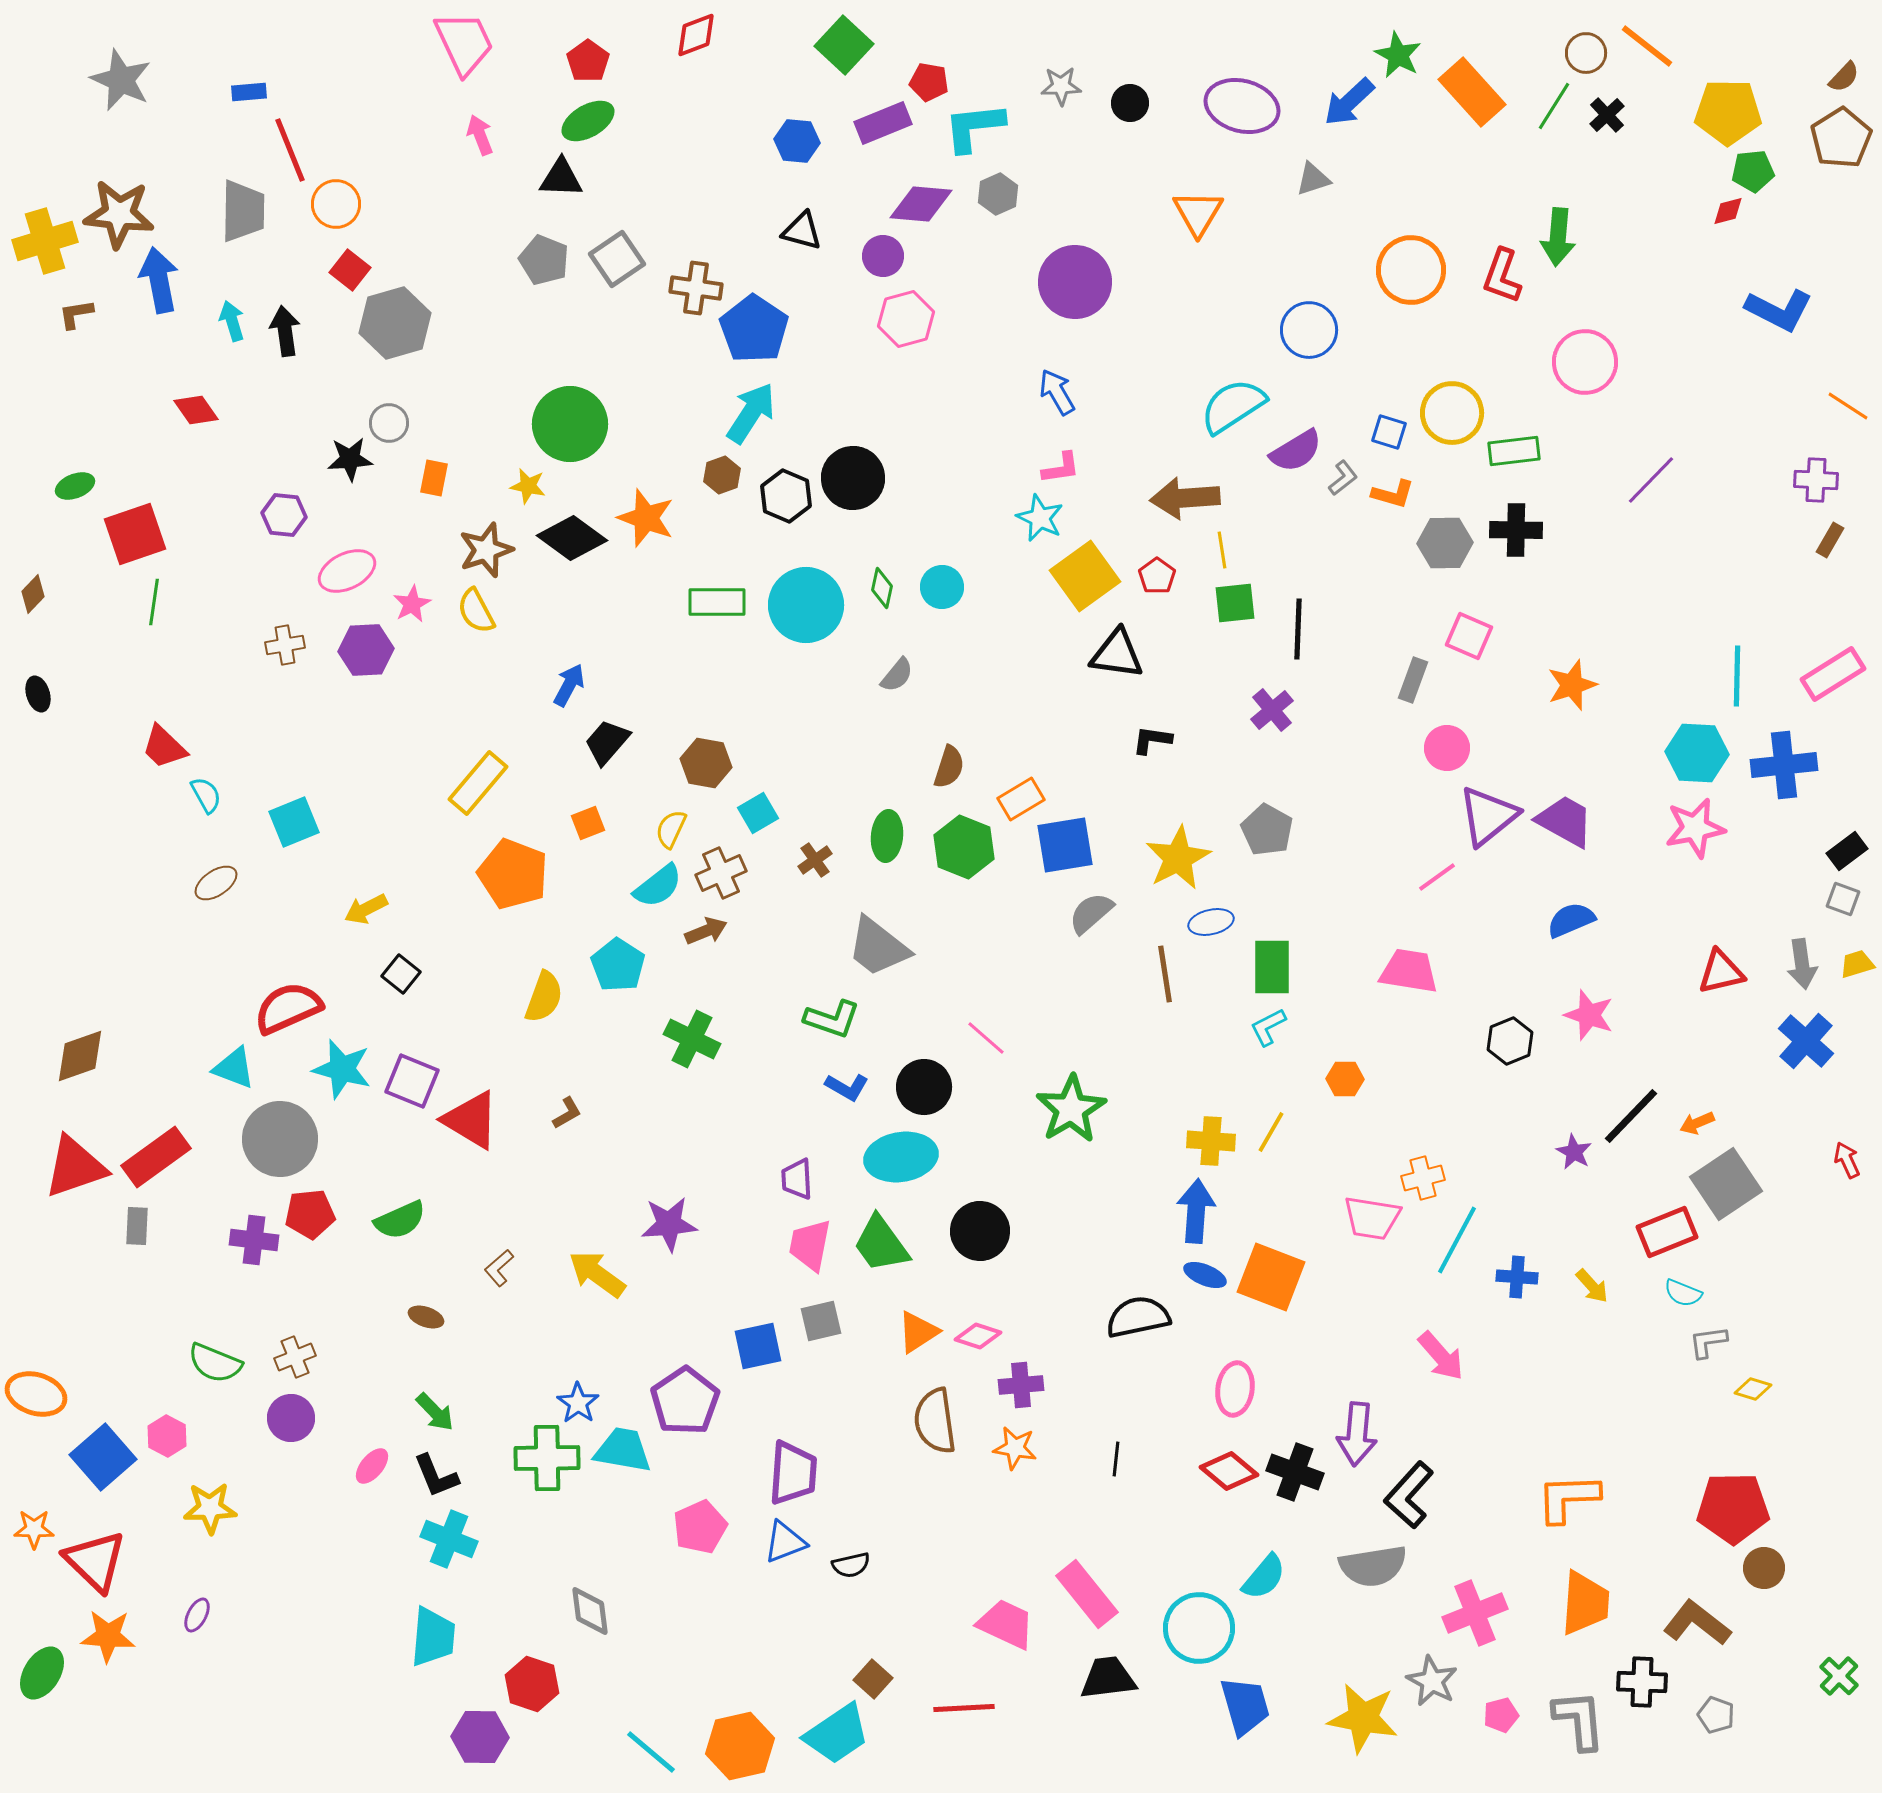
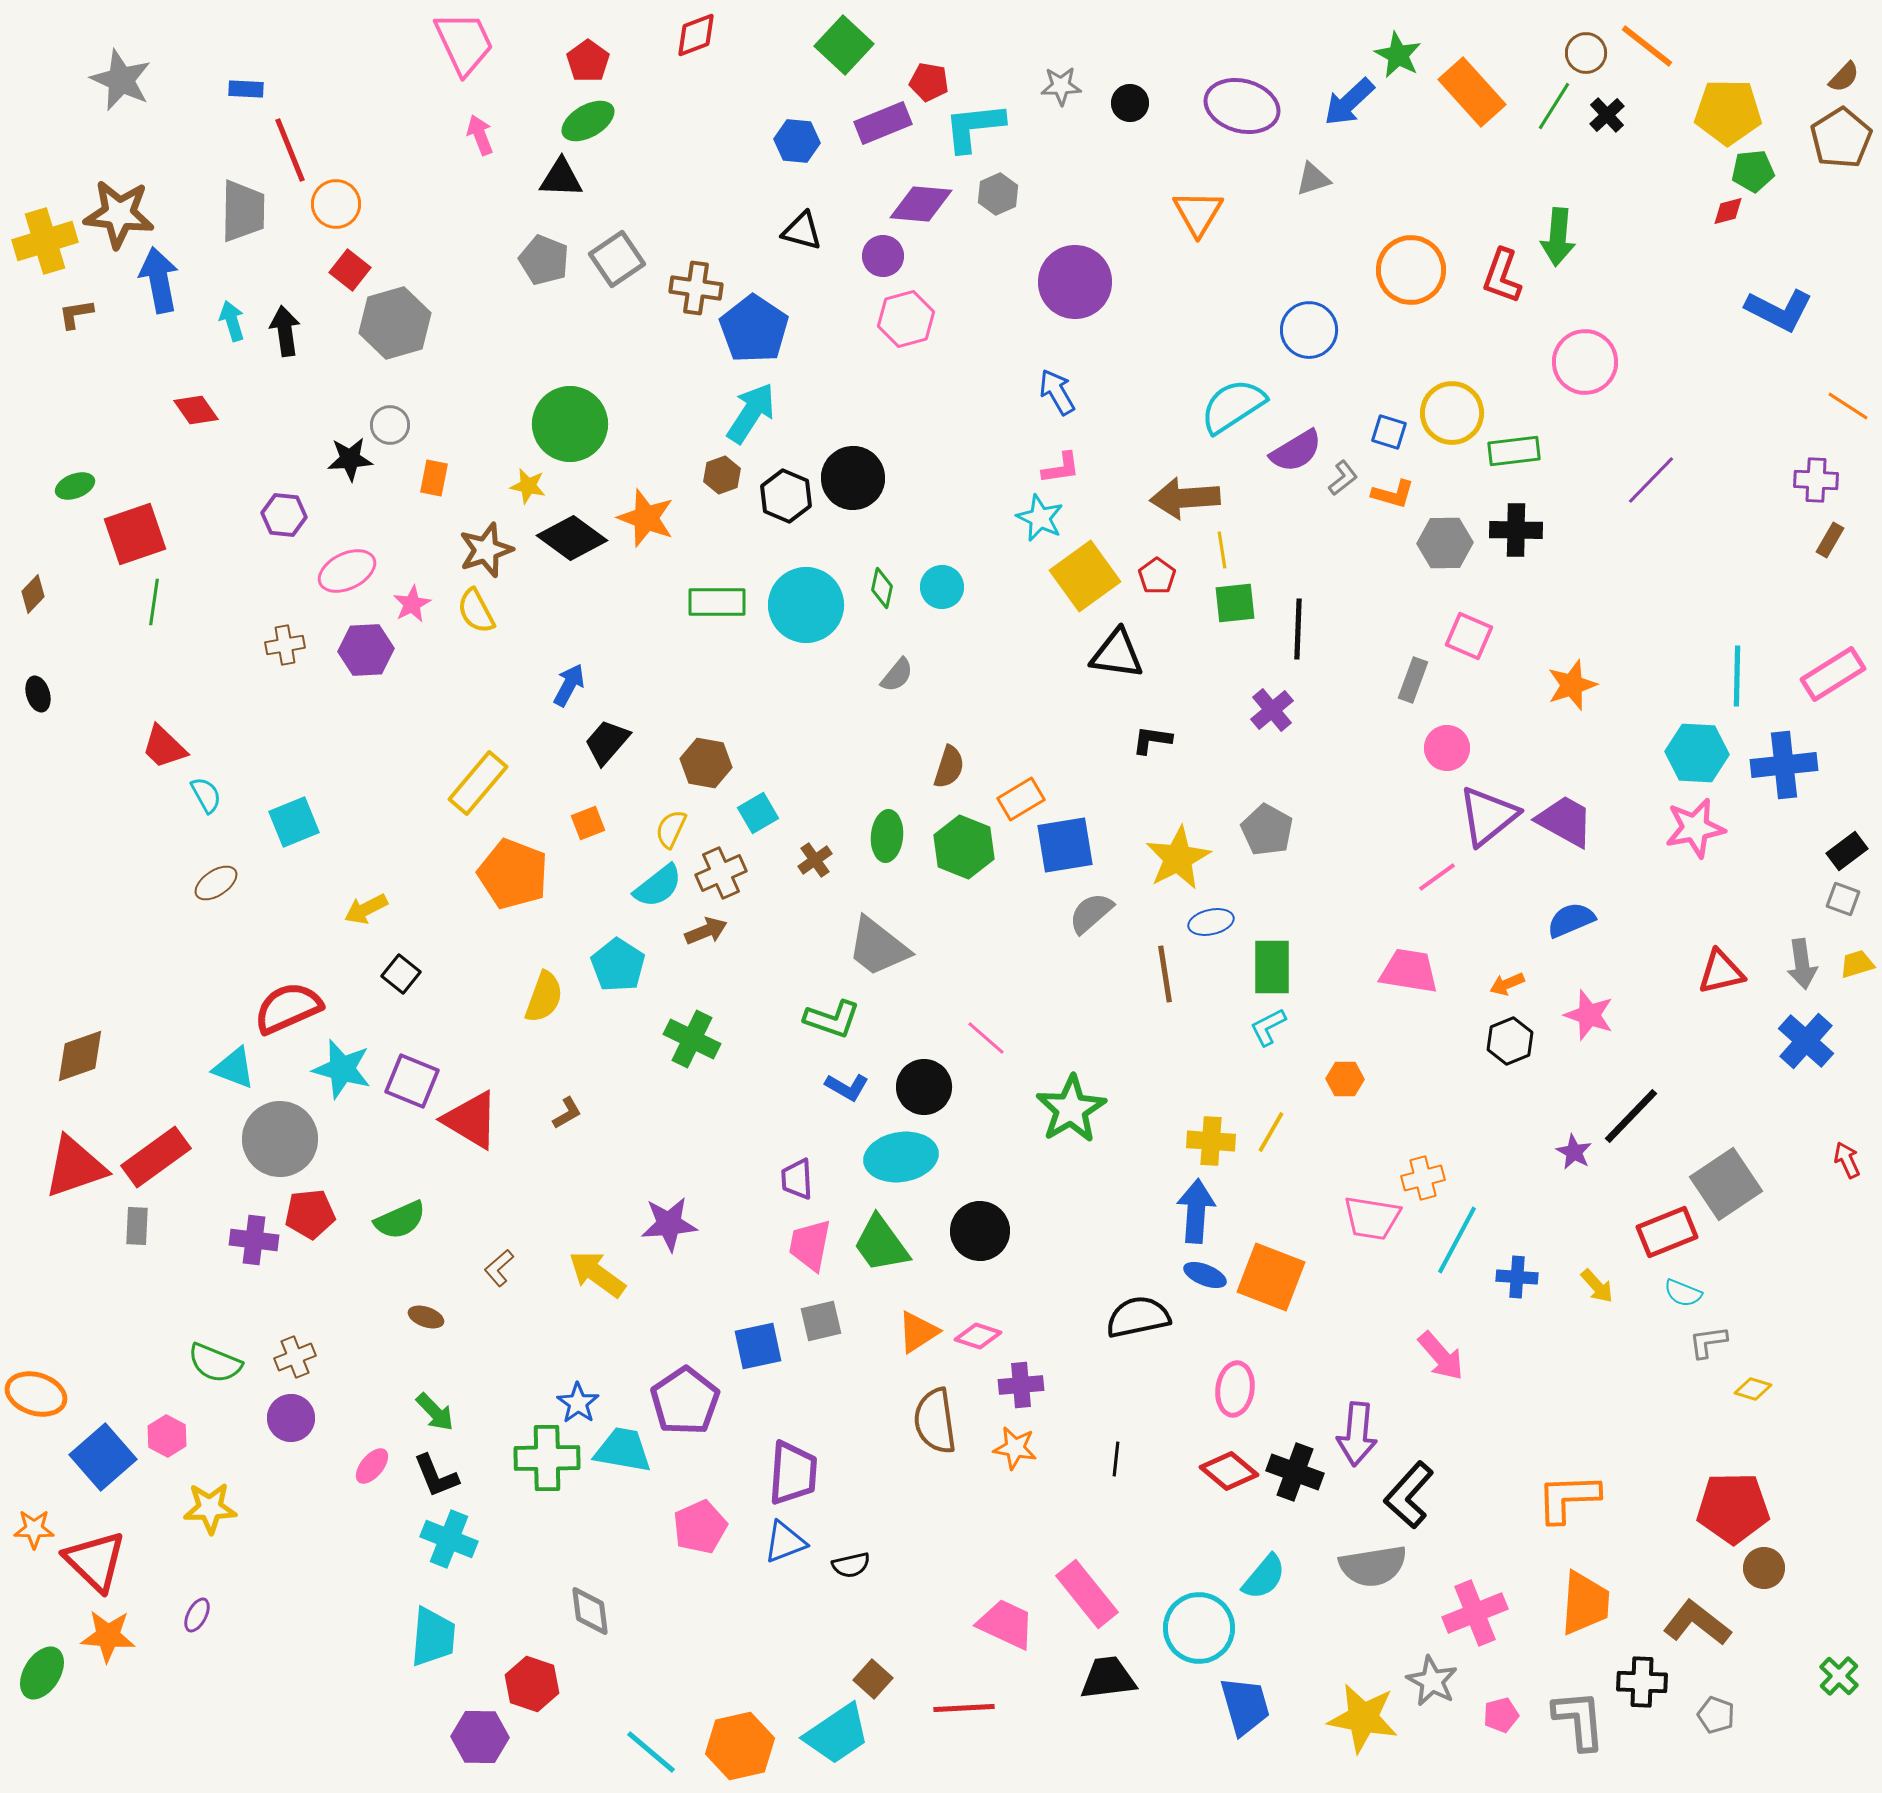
blue rectangle at (249, 92): moved 3 px left, 3 px up; rotated 8 degrees clockwise
gray circle at (389, 423): moved 1 px right, 2 px down
orange arrow at (1697, 1123): moved 190 px left, 139 px up
yellow arrow at (1592, 1286): moved 5 px right
